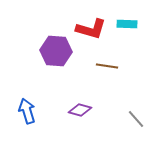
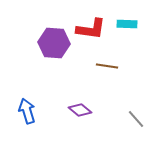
red L-shape: rotated 8 degrees counterclockwise
purple hexagon: moved 2 px left, 8 px up
purple diamond: rotated 25 degrees clockwise
